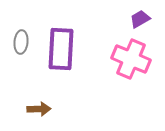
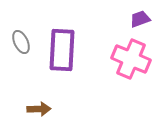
purple trapezoid: rotated 10 degrees clockwise
gray ellipse: rotated 30 degrees counterclockwise
purple rectangle: moved 1 px right, 1 px down
